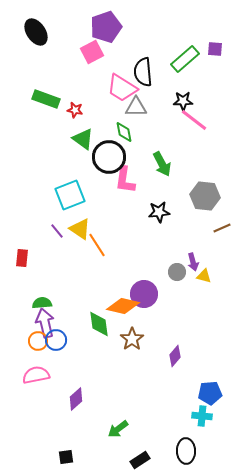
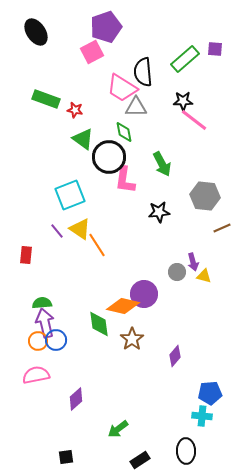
red rectangle at (22, 258): moved 4 px right, 3 px up
